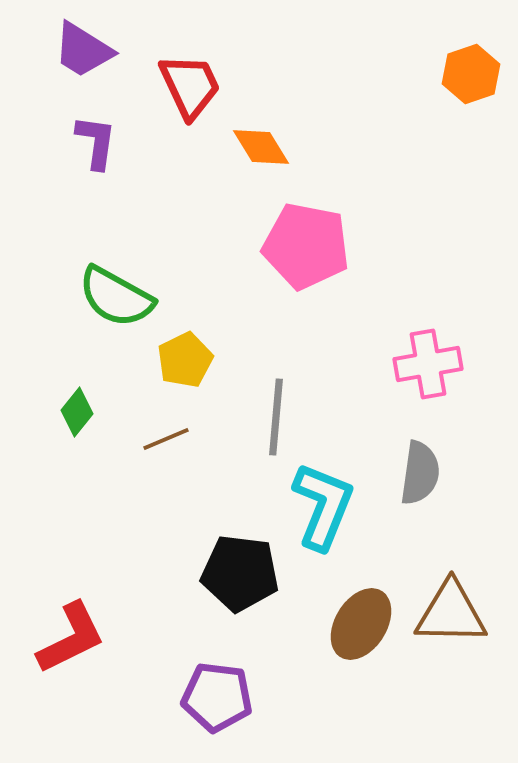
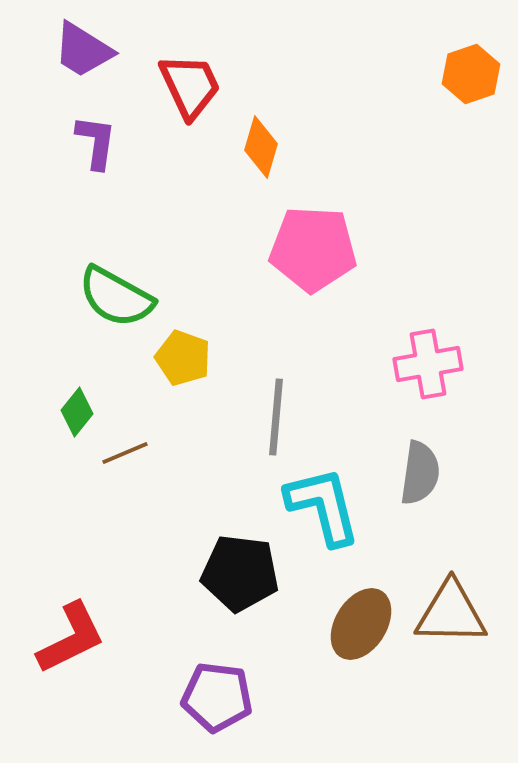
orange diamond: rotated 48 degrees clockwise
pink pentagon: moved 7 px right, 3 px down; rotated 8 degrees counterclockwise
yellow pentagon: moved 2 px left, 2 px up; rotated 26 degrees counterclockwise
brown line: moved 41 px left, 14 px down
cyan L-shape: rotated 36 degrees counterclockwise
